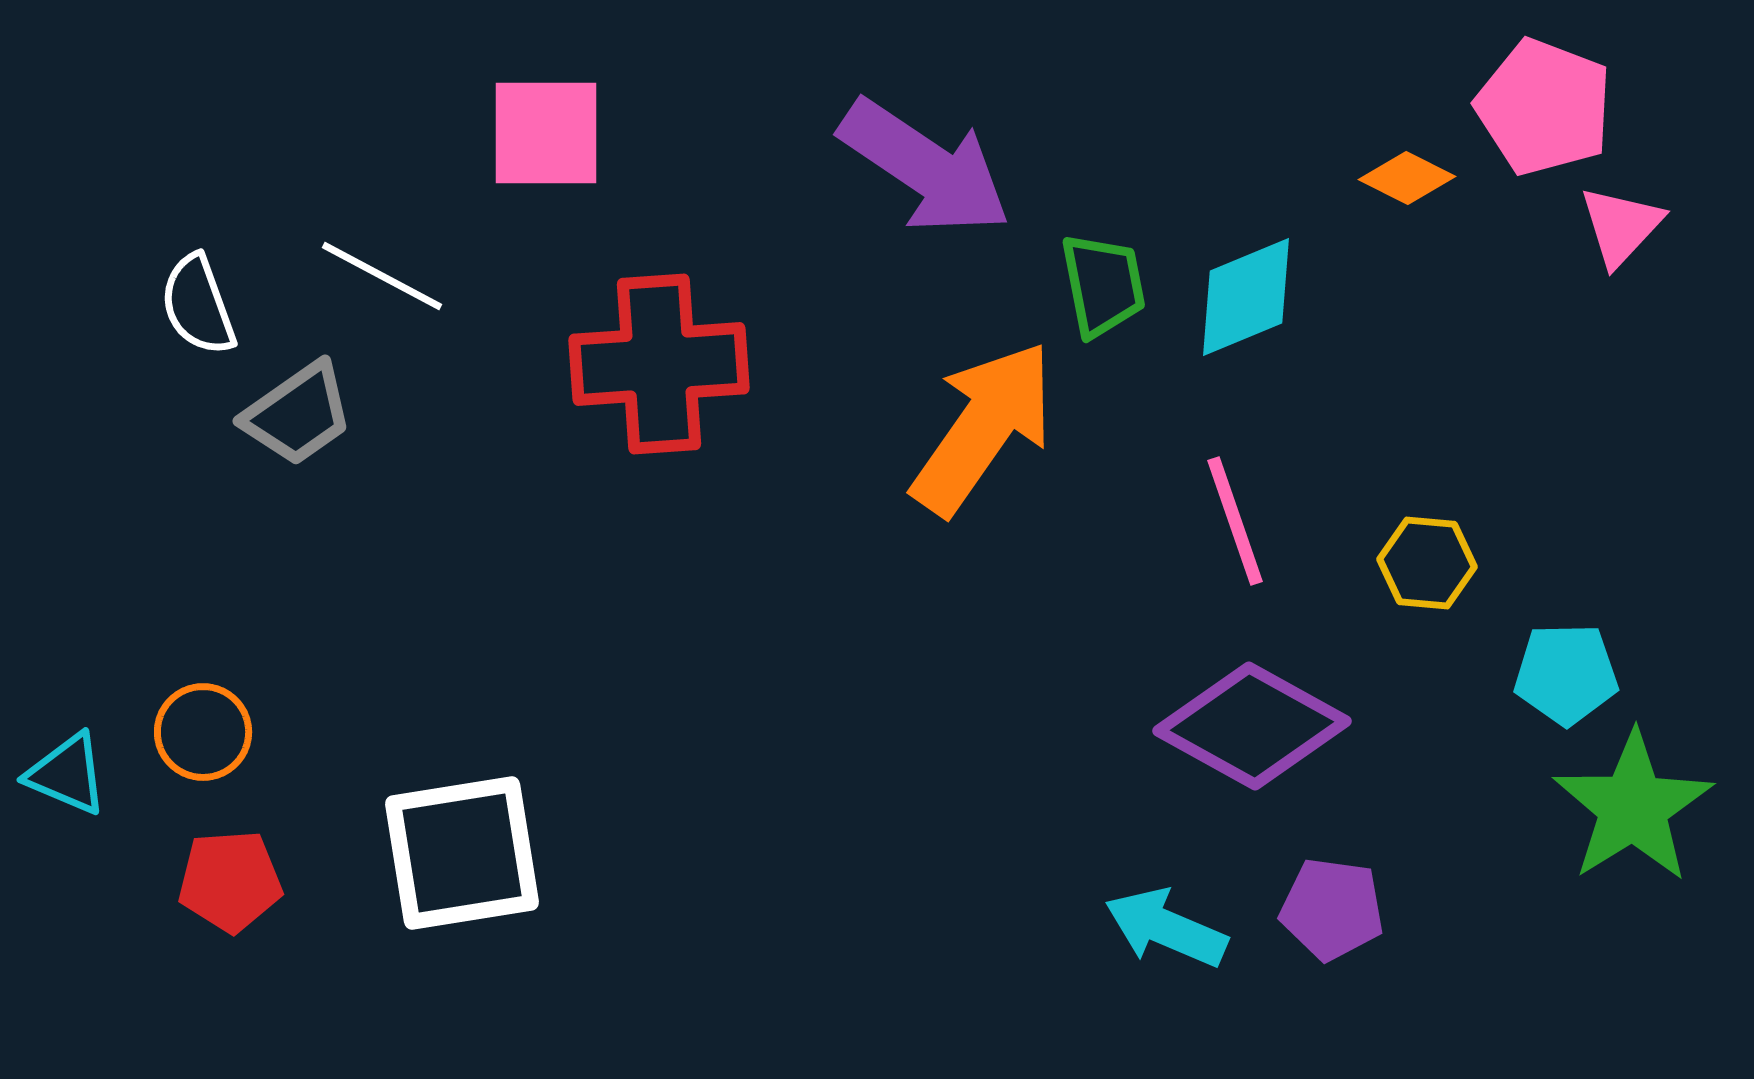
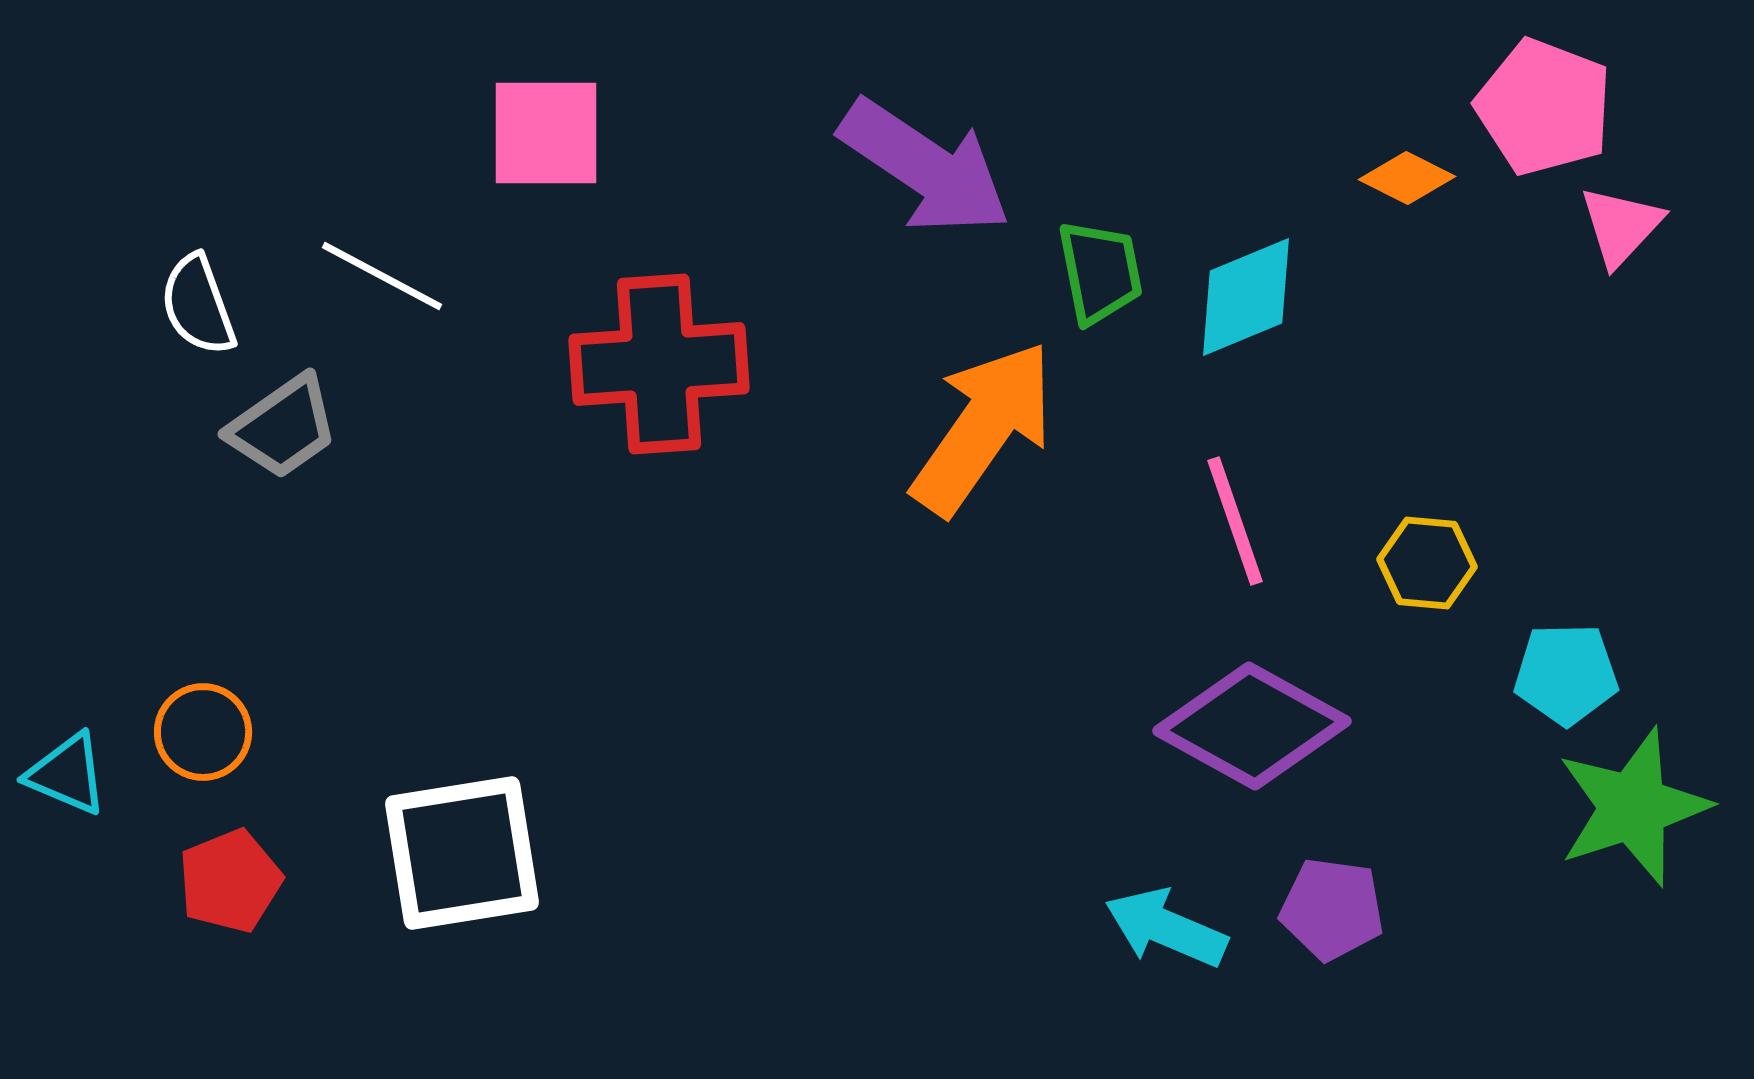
green trapezoid: moved 3 px left, 13 px up
gray trapezoid: moved 15 px left, 13 px down
green star: rotated 14 degrees clockwise
red pentagon: rotated 18 degrees counterclockwise
